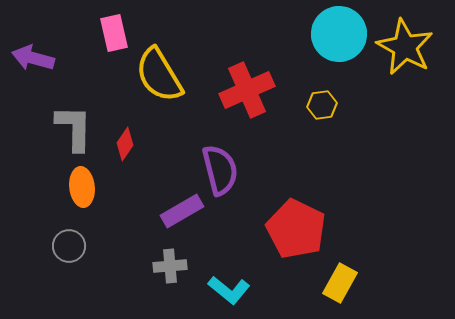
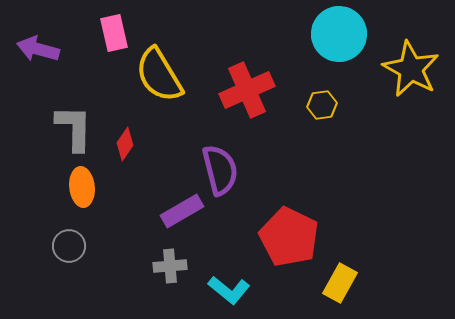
yellow star: moved 6 px right, 22 px down
purple arrow: moved 5 px right, 9 px up
red pentagon: moved 7 px left, 8 px down
